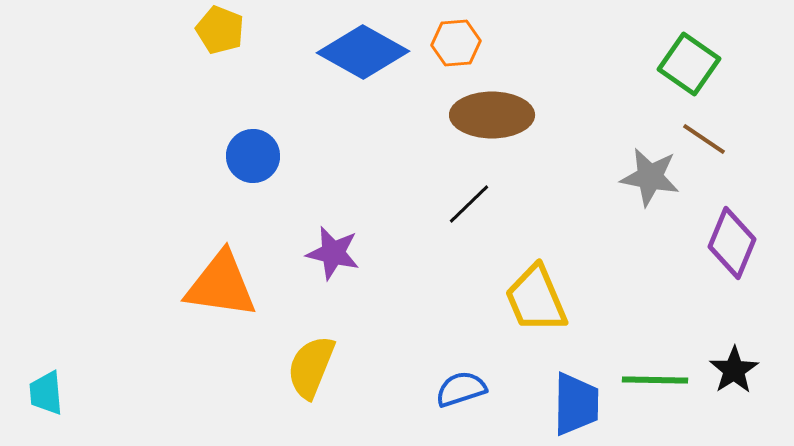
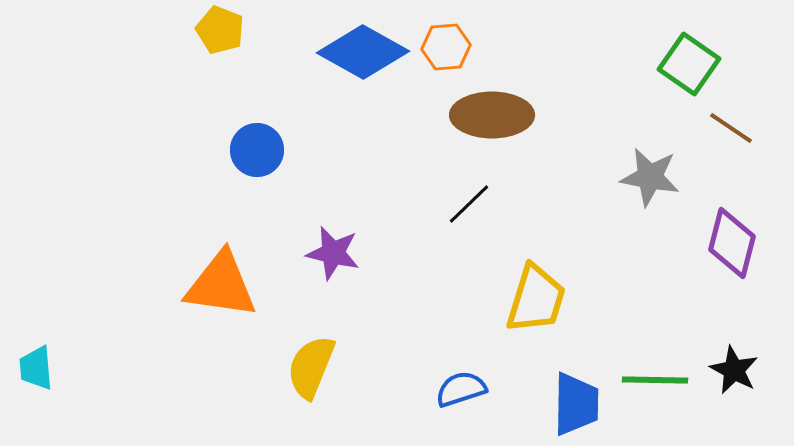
orange hexagon: moved 10 px left, 4 px down
brown line: moved 27 px right, 11 px up
blue circle: moved 4 px right, 6 px up
purple diamond: rotated 8 degrees counterclockwise
yellow trapezoid: rotated 140 degrees counterclockwise
black star: rotated 12 degrees counterclockwise
cyan trapezoid: moved 10 px left, 25 px up
